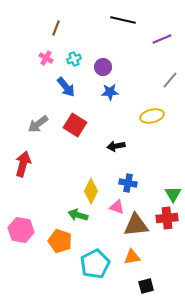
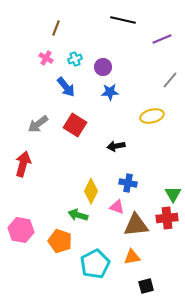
cyan cross: moved 1 px right
